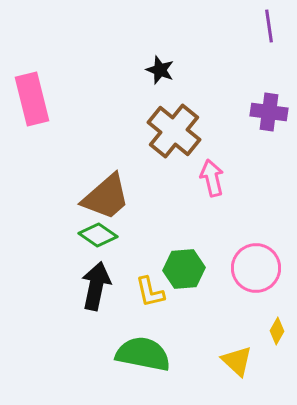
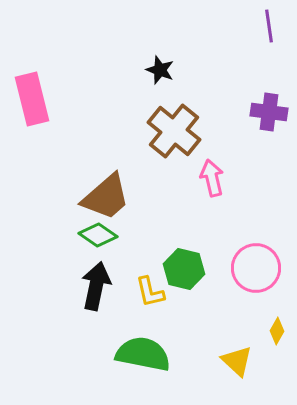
green hexagon: rotated 18 degrees clockwise
